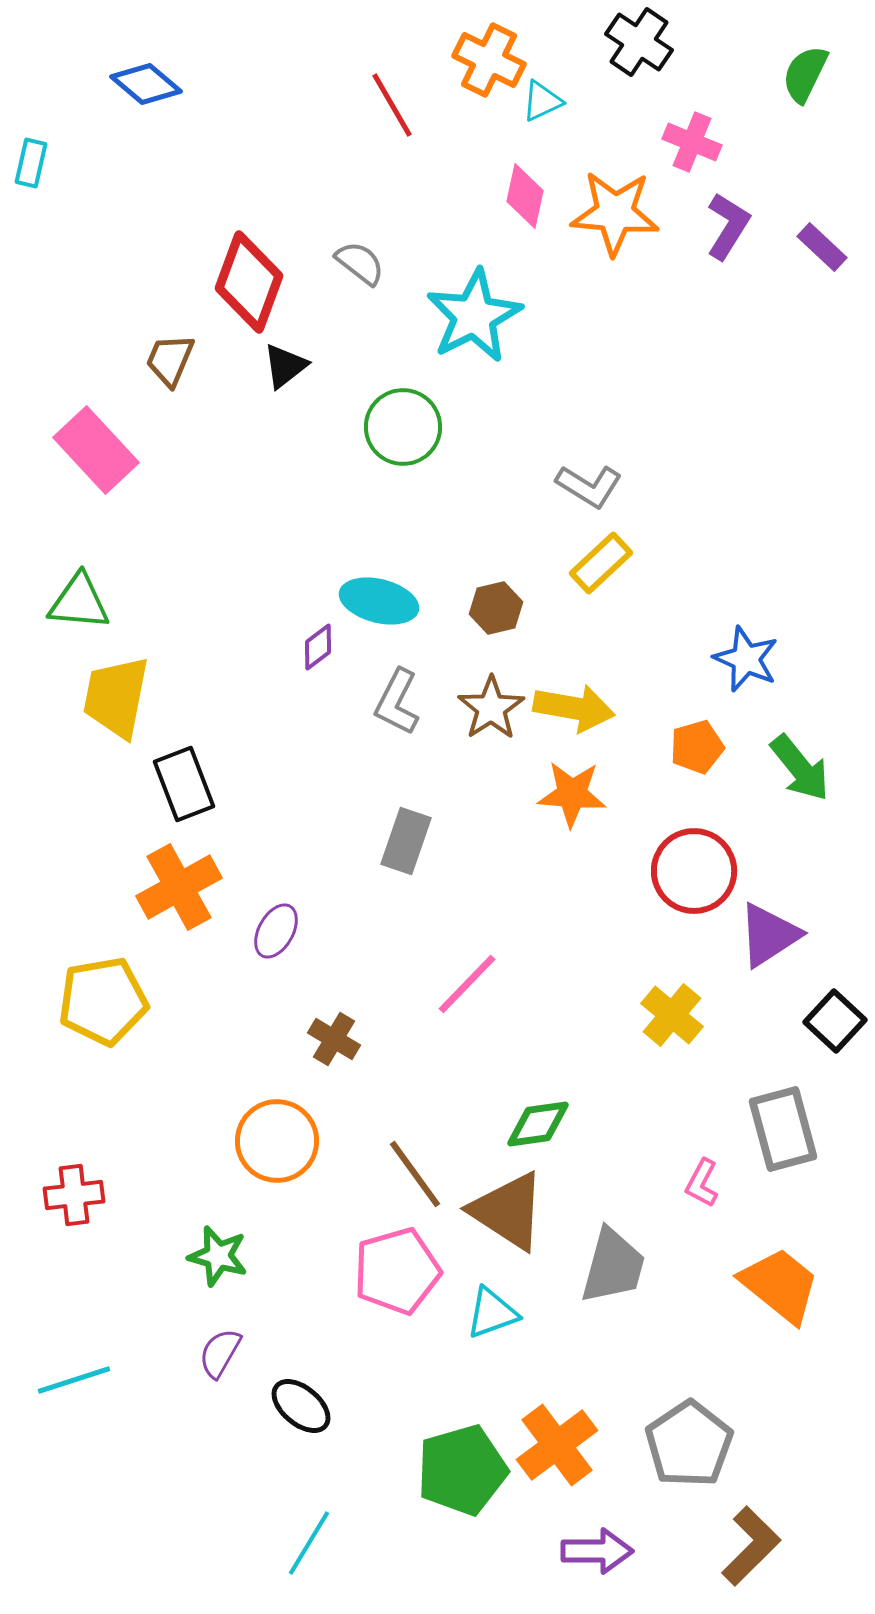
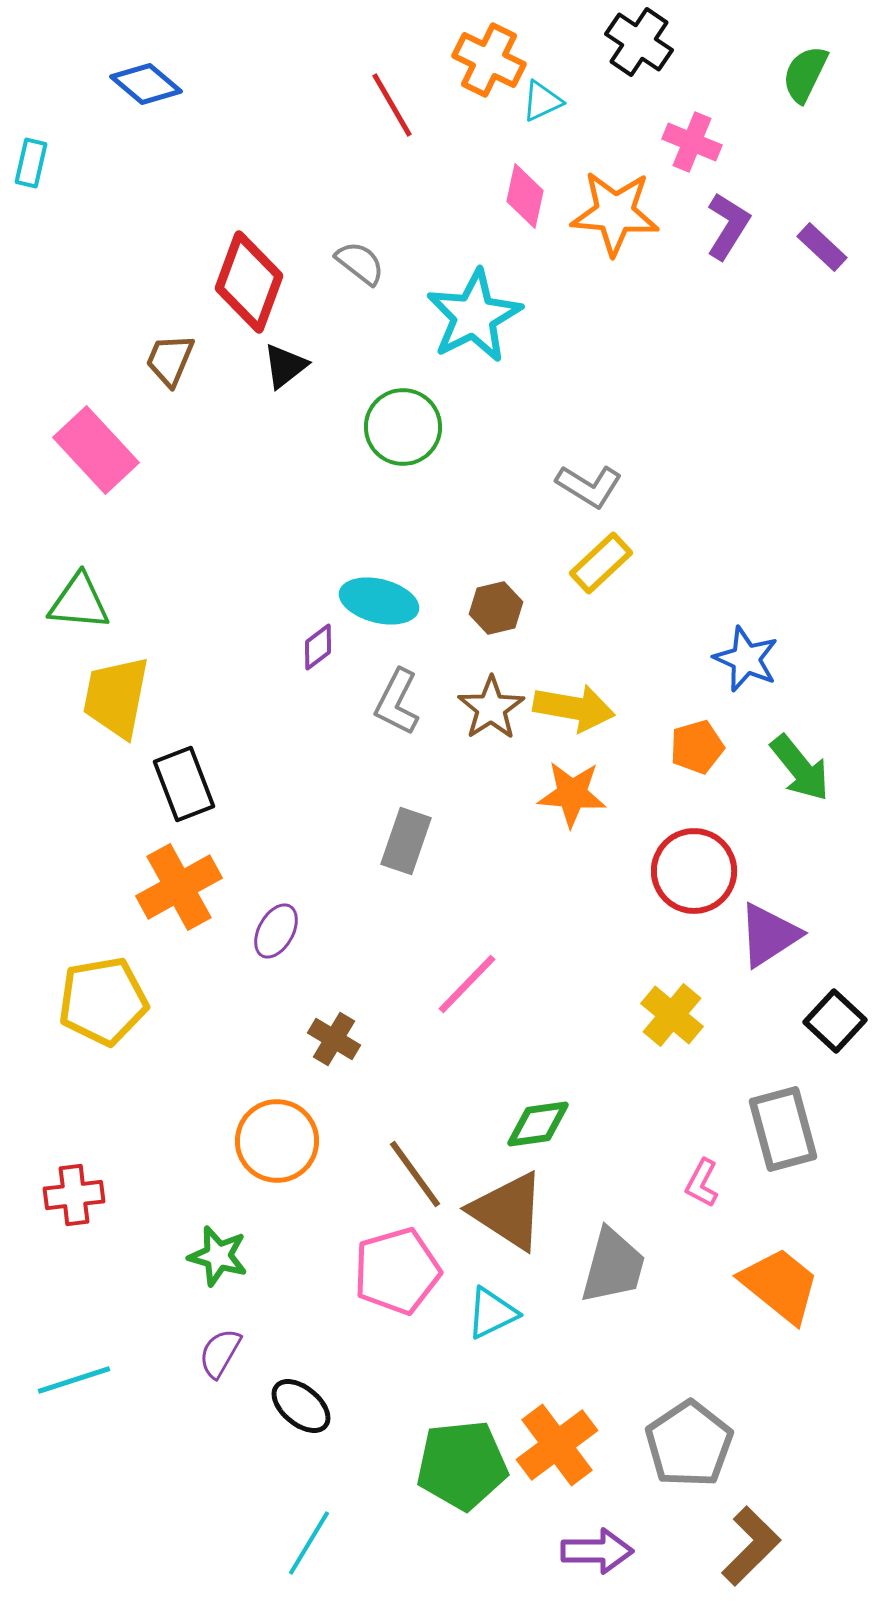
cyan triangle at (492, 1313): rotated 6 degrees counterclockwise
green pentagon at (462, 1470): moved 5 px up; rotated 10 degrees clockwise
